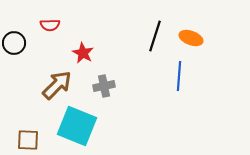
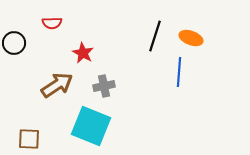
red semicircle: moved 2 px right, 2 px up
blue line: moved 4 px up
brown arrow: rotated 12 degrees clockwise
cyan square: moved 14 px right
brown square: moved 1 px right, 1 px up
